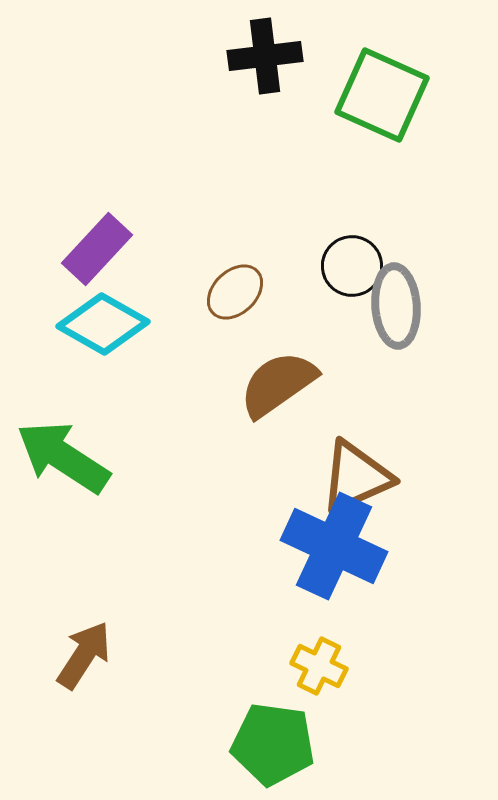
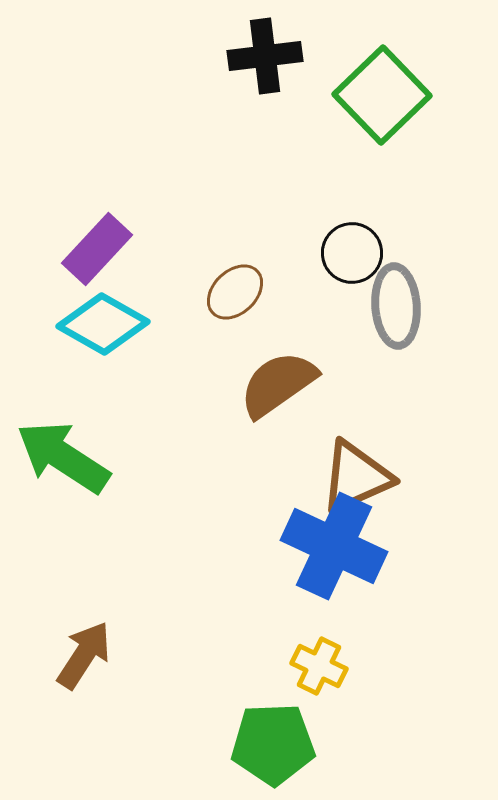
green square: rotated 22 degrees clockwise
black circle: moved 13 px up
green pentagon: rotated 10 degrees counterclockwise
